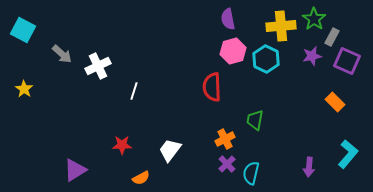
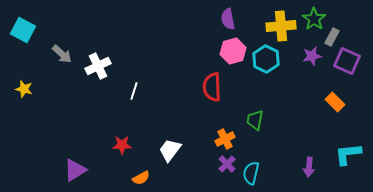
yellow star: rotated 18 degrees counterclockwise
cyan L-shape: rotated 136 degrees counterclockwise
